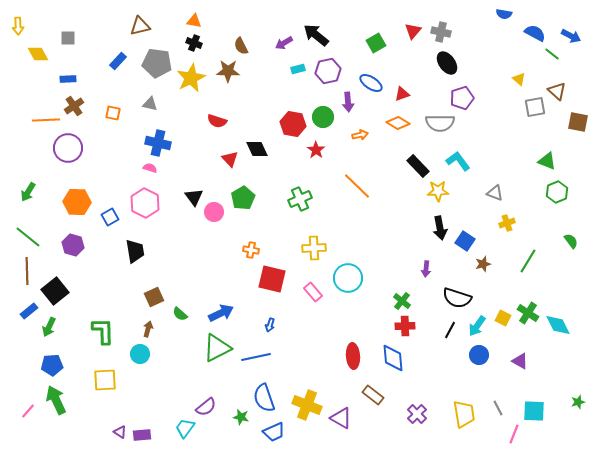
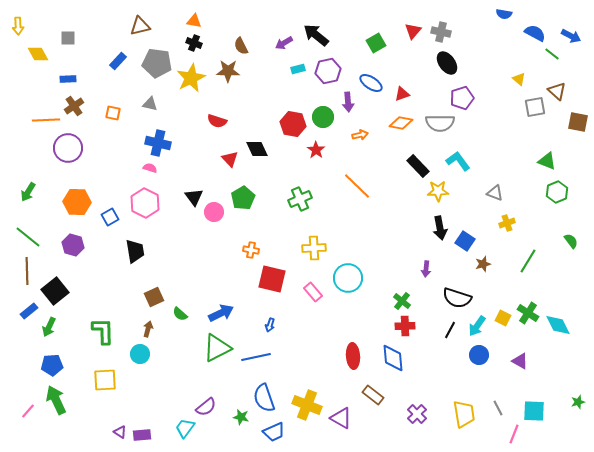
orange diamond at (398, 123): moved 3 px right; rotated 20 degrees counterclockwise
